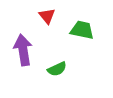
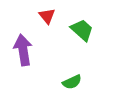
green trapezoid: rotated 30 degrees clockwise
green semicircle: moved 15 px right, 13 px down
